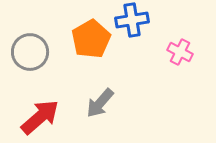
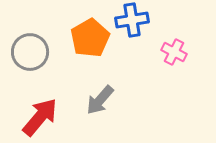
orange pentagon: moved 1 px left, 1 px up
pink cross: moved 6 px left
gray arrow: moved 3 px up
red arrow: rotated 9 degrees counterclockwise
